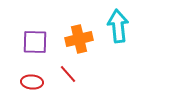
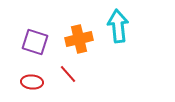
purple square: rotated 16 degrees clockwise
